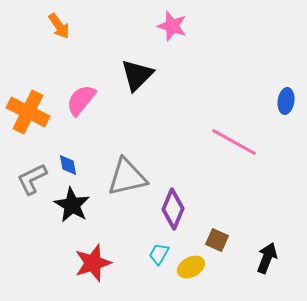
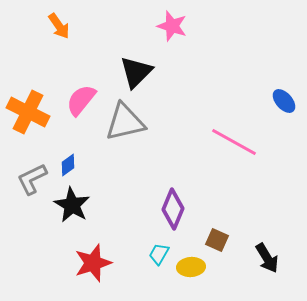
black triangle: moved 1 px left, 3 px up
blue ellipse: moved 2 px left; rotated 50 degrees counterclockwise
blue diamond: rotated 65 degrees clockwise
gray triangle: moved 2 px left, 55 px up
black arrow: rotated 128 degrees clockwise
yellow ellipse: rotated 24 degrees clockwise
